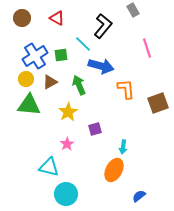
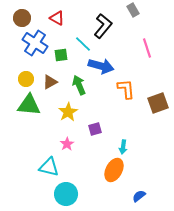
blue cross: moved 13 px up; rotated 25 degrees counterclockwise
